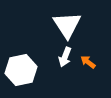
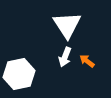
orange arrow: moved 1 px left, 1 px up
white hexagon: moved 2 px left, 4 px down
